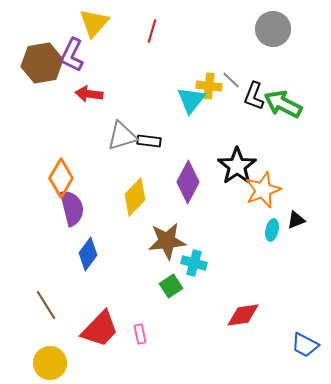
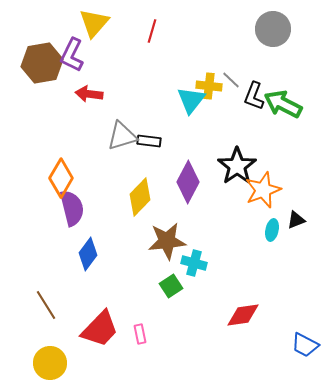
yellow diamond: moved 5 px right
